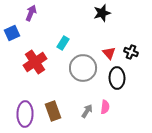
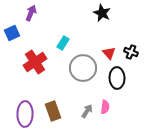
black star: rotated 30 degrees counterclockwise
